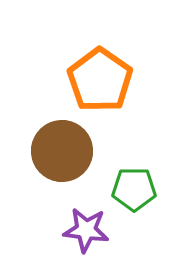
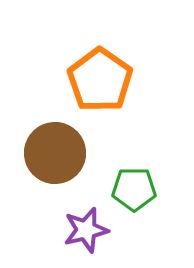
brown circle: moved 7 px left, 2 px down
purple star: rotated 21 degrees counterclockwise
